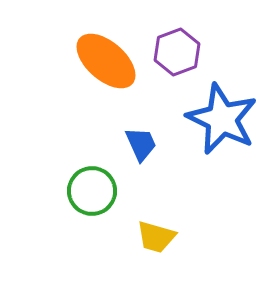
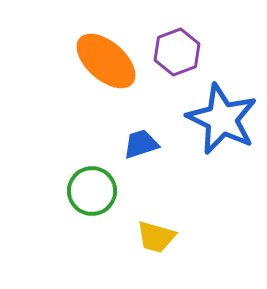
blue trapezoid: rotated 84 degrees counterclockwise
